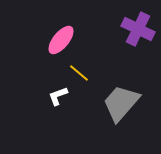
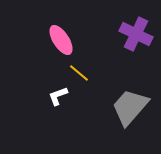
purple cross: moved 2 px left, 5 px down
pink ellipse: rotated 72 degrees counterclockwise
gray trapezoid: moved 9 px right, 4 px down
